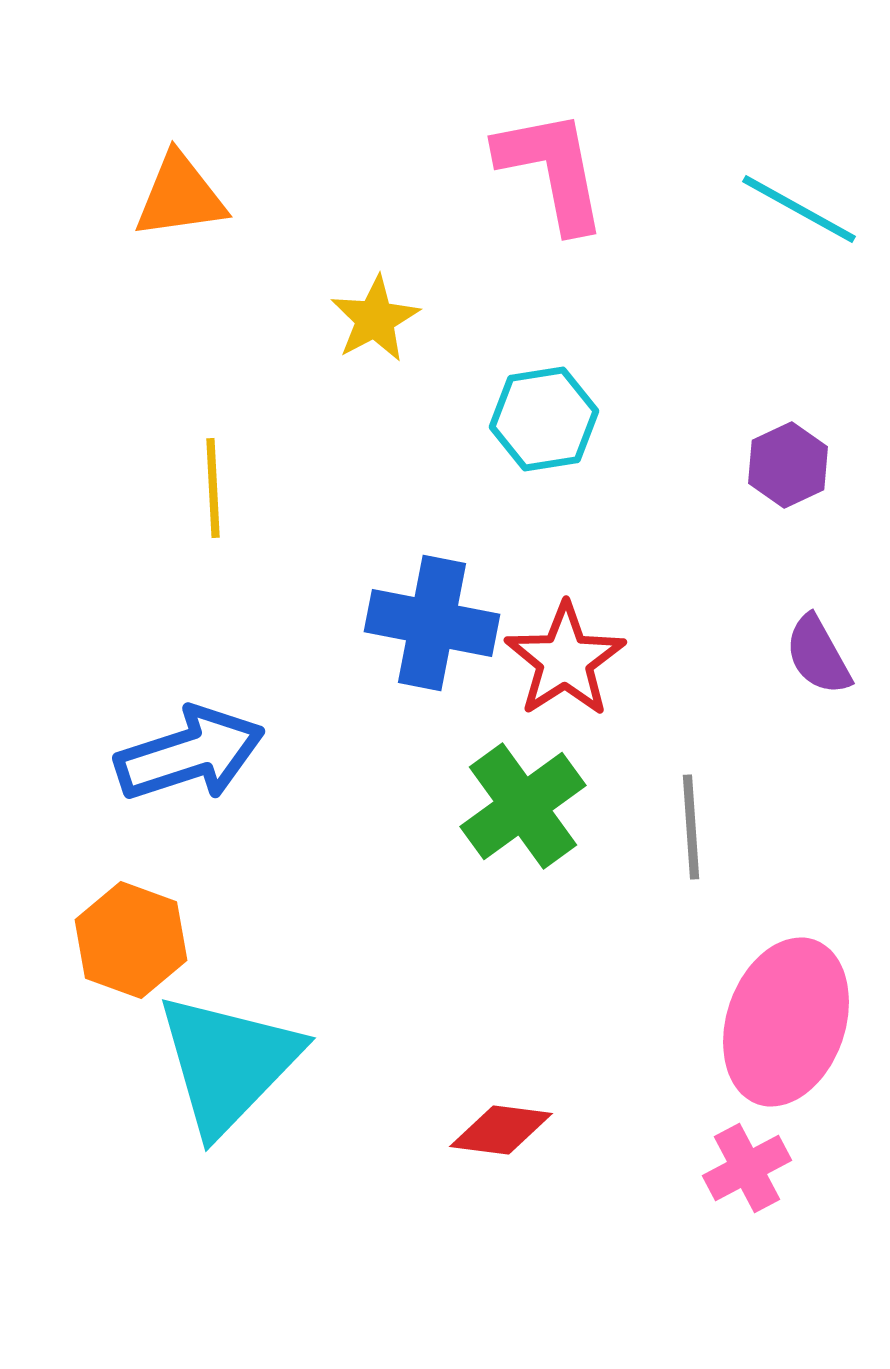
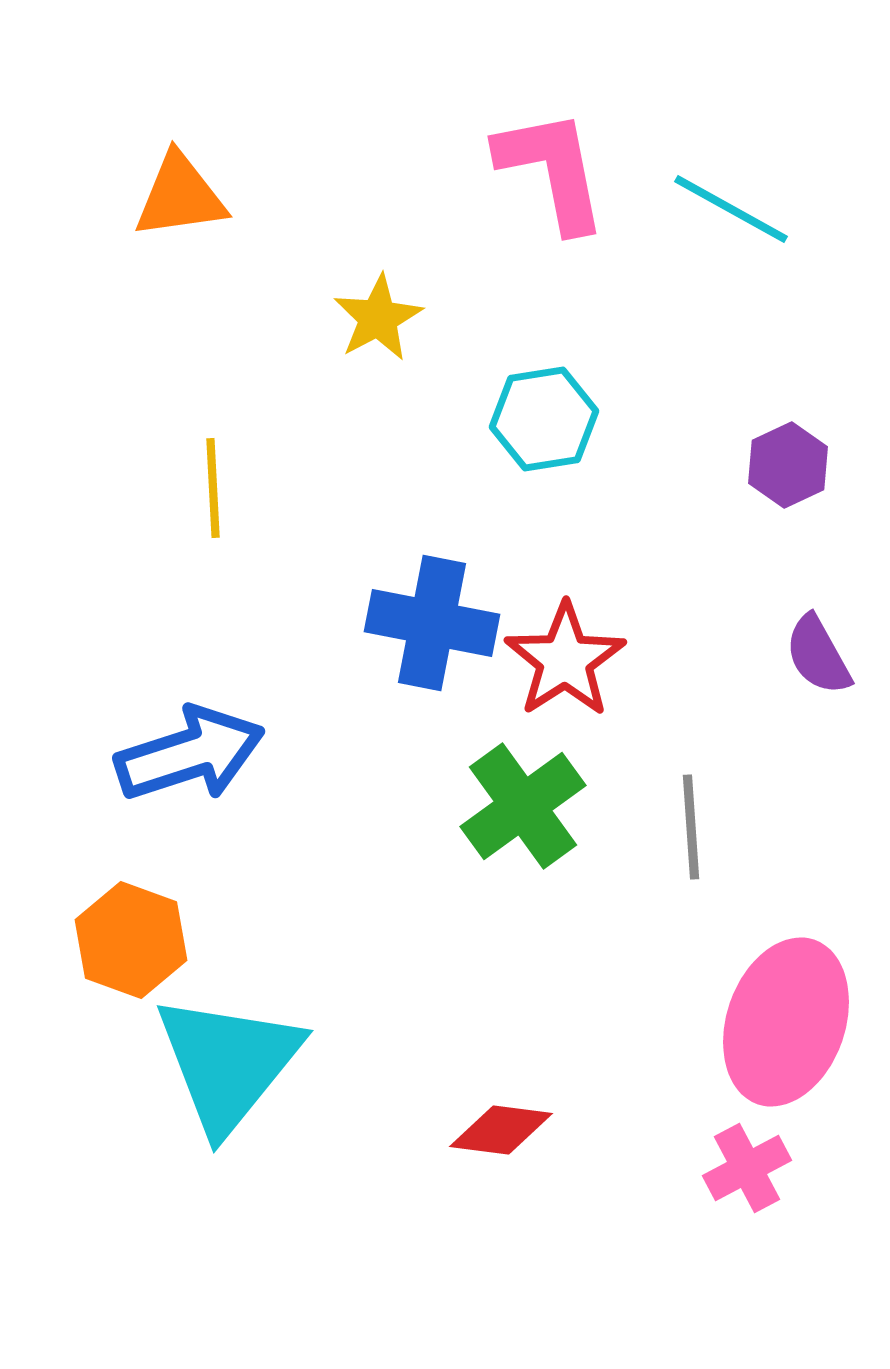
cyan line: moved 68 px left
yellow star: moved 3 px right, 1 px up
cyan triangle: rotated 5 degrees counterclockwise
